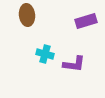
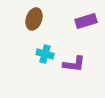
brown ellipse: moved 7 px right, 4 px down; rotated 25 degrees clockwise
